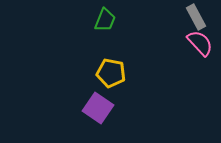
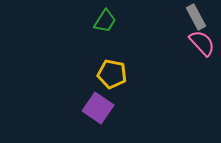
green trapezoid: moved 1 px down; rotated 10 degrees clockwise
pink semicircle: moved 2 px right
yellow pentagon: moved 1 px right, 1 px down
